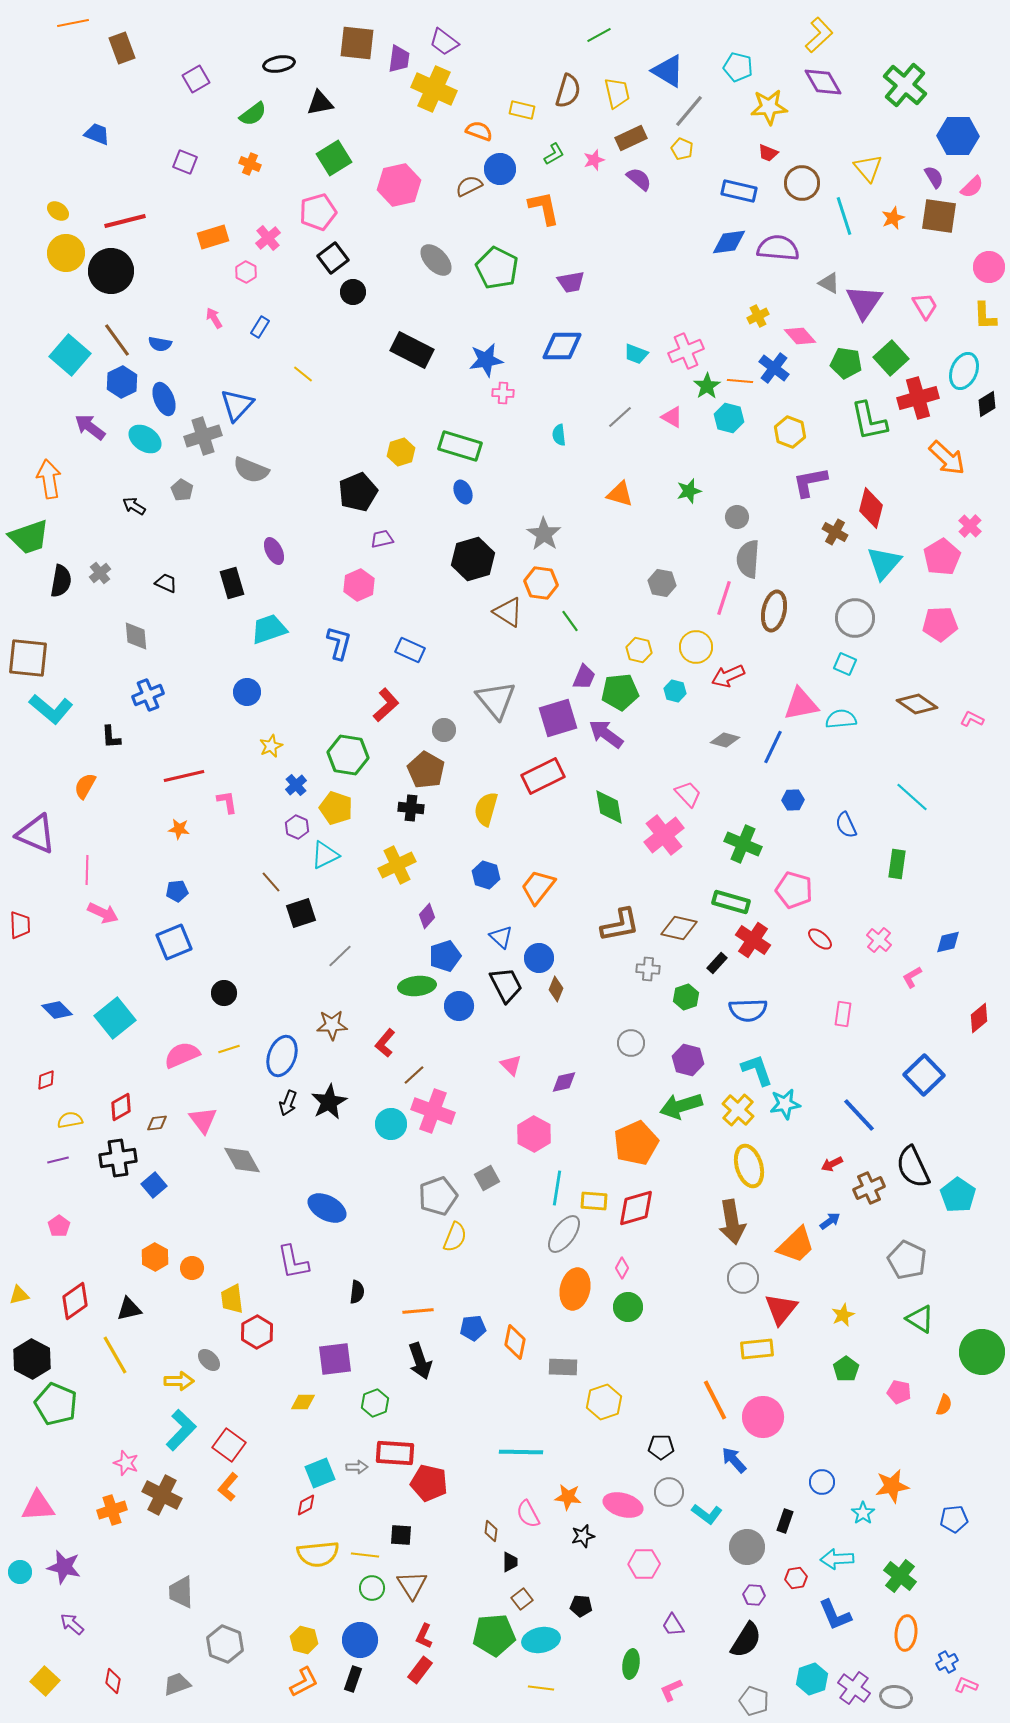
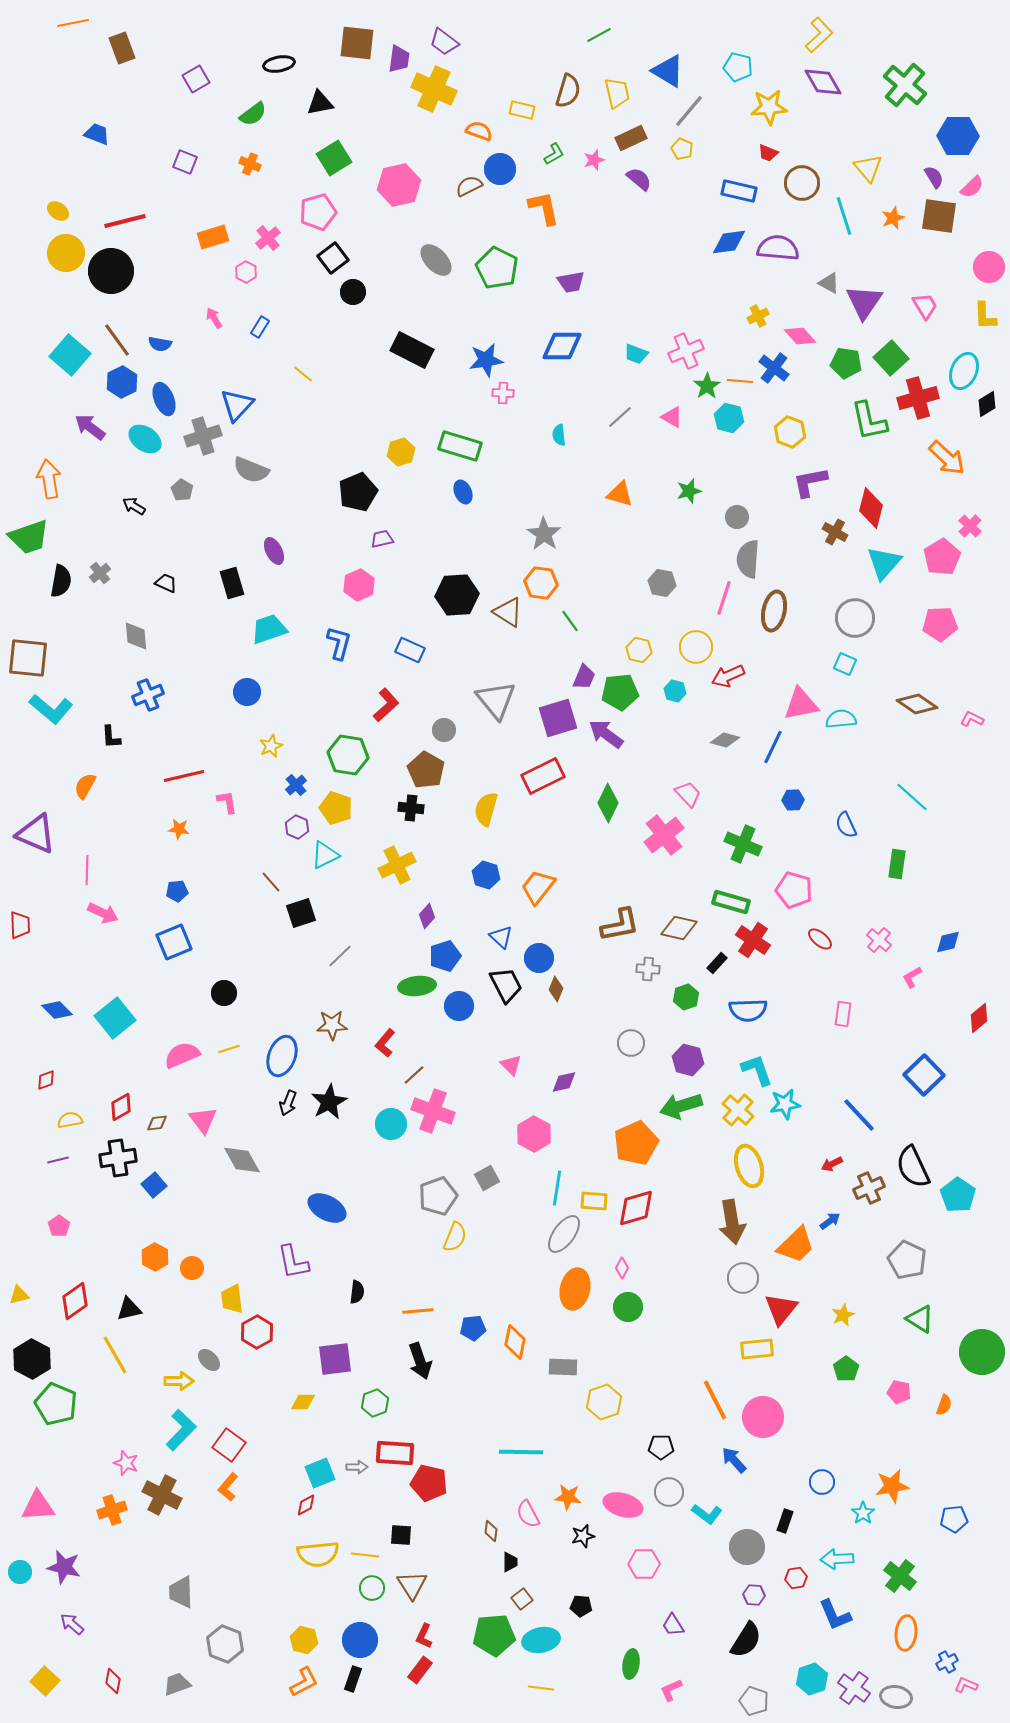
black hexagon at (473, 559): moved 16 px left, 36 px down; rotated 12 degrees clockwise
green diamond at (609, 807): moved 1 px left, 4 px up; rotated 36 degrees clockwise
